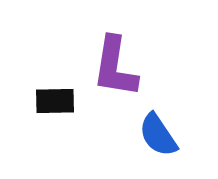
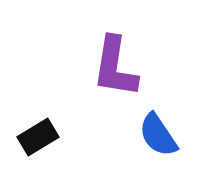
black rectangle: moved 17 px left, 36 px down; rotated 30 degrees counterclockwise
